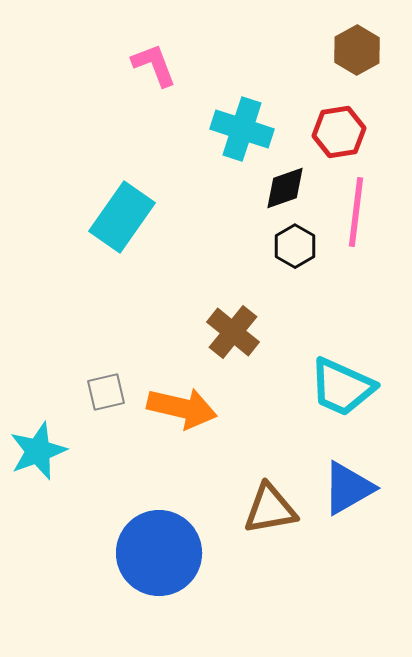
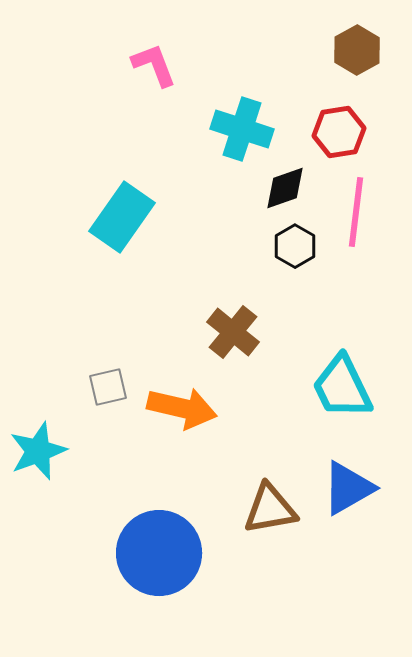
cyan trapezoid: rotated 40 degrees clockwise
gray square: moved 2 px right, 5 px up
